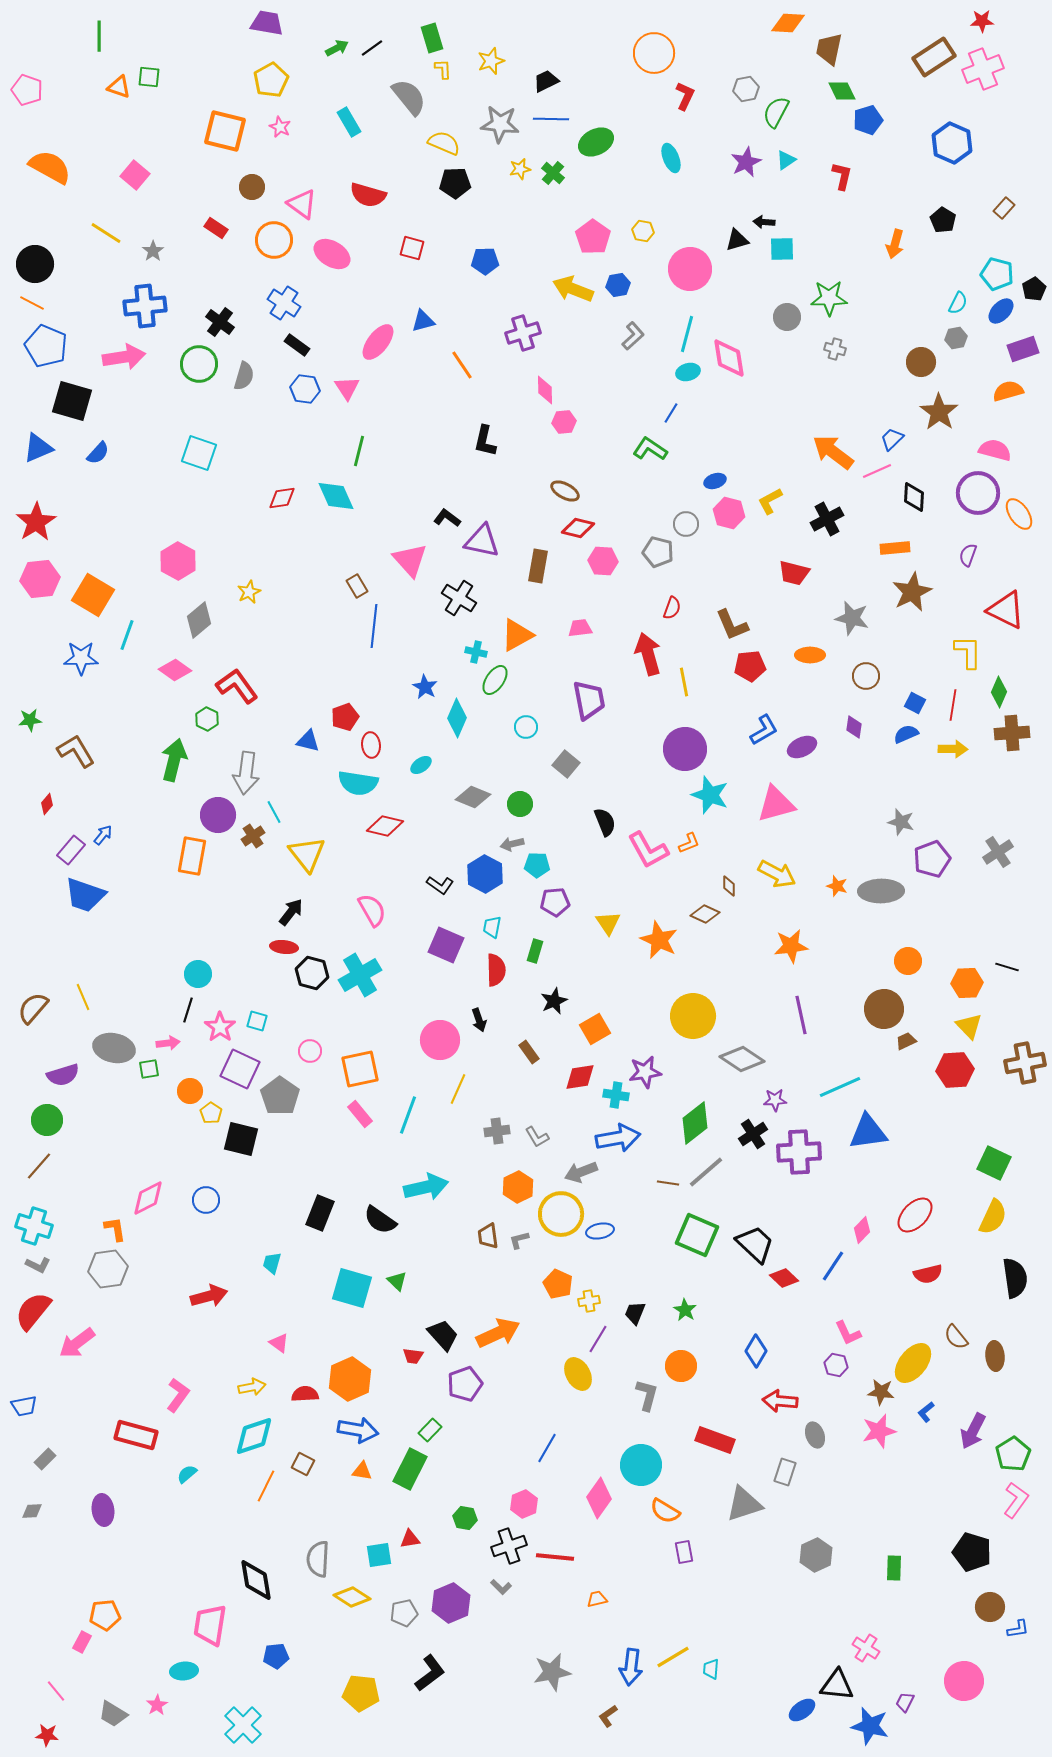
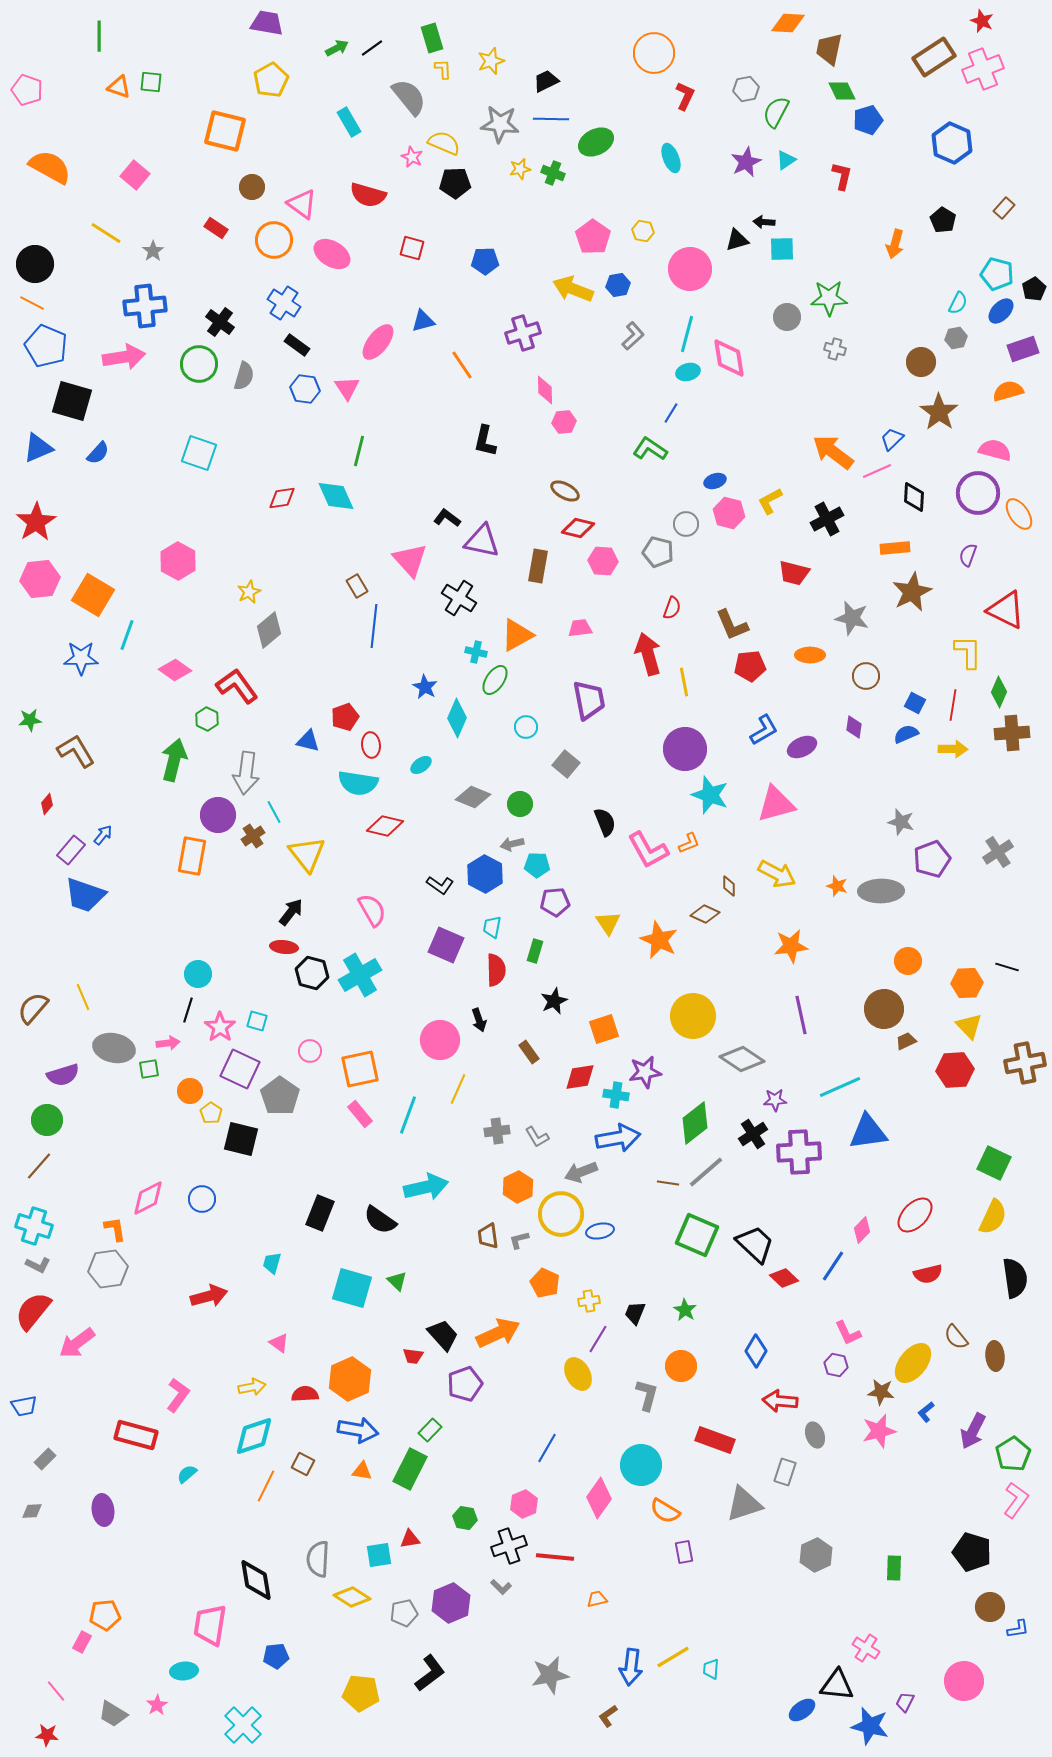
red star at (982, 21): rotated 25 degrees clockwise
green square at (149, 77): moved 2 px right, 5 px down
pink star at (280, 127): moved 132 px right, 30 px down
green cross at (553, 173): rotated 20 degrees counterclockwise
gray diamond at (199, 620): moved 70 px right, 10 px down
orange square at (595, 1029): moved 9 px right; rotated 12 degrees clockwise
blue circle at (206, 1200): moved 4 px left, 1 px up
orange pentagon at (558, 1284): moved 13 px left, 1 px up
gray star at (552, 1672): moved 2 px left, 3 px down
